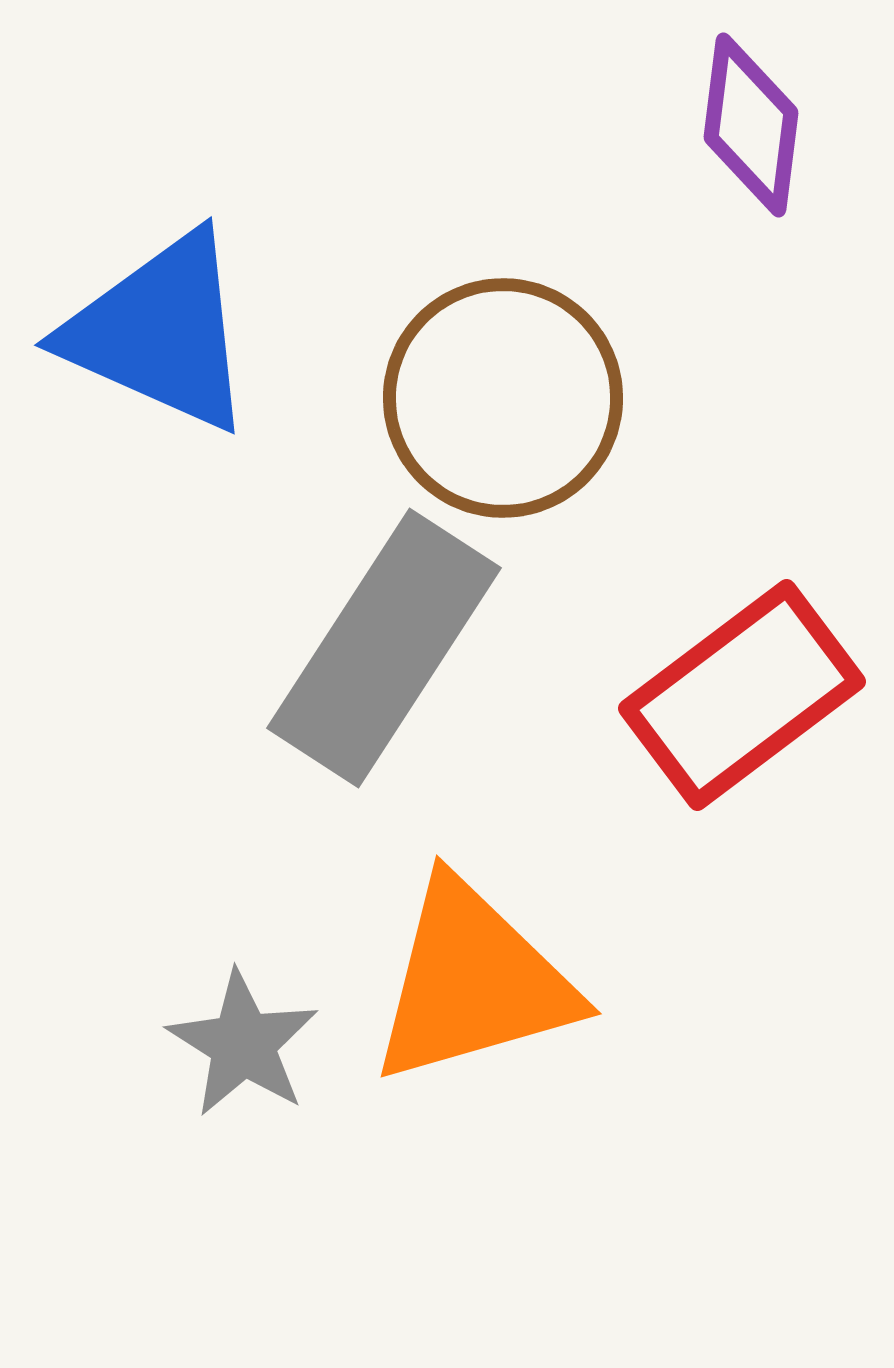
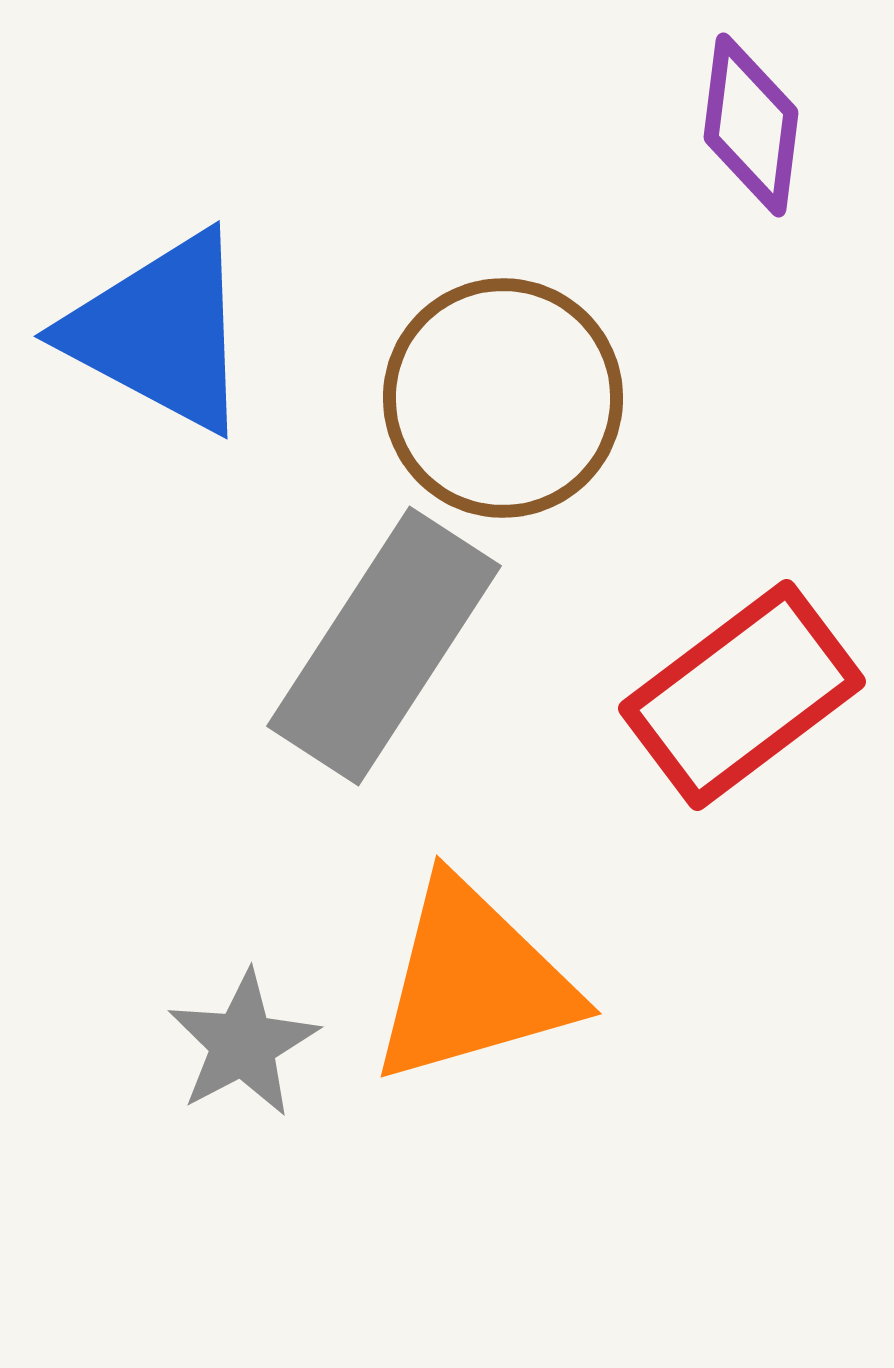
blue triangle: rotated 4 degrees clockwise
gray rectangle: moved 2 px up
gray star: rotated 12 degrees clockwise
